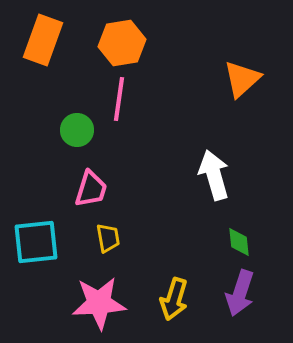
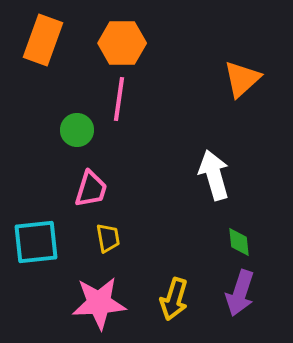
orange hexagon: rotated 9 degrees clockwise
